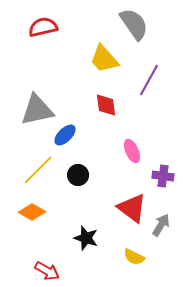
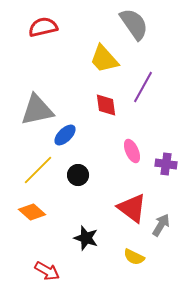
purple line: moved 6 px left, 7 px down
purple cross: moved 3 px right, 12 px up
orange diamond: rotated 12 degrees clockwise
